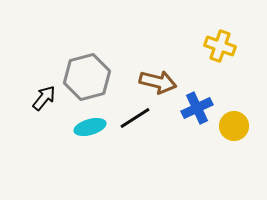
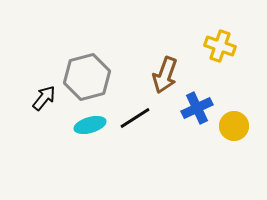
brown arrow: moved 7 px right, 7 px up; rotated 96 degrees clockwise
cyan ellipse: moved 2 px up
